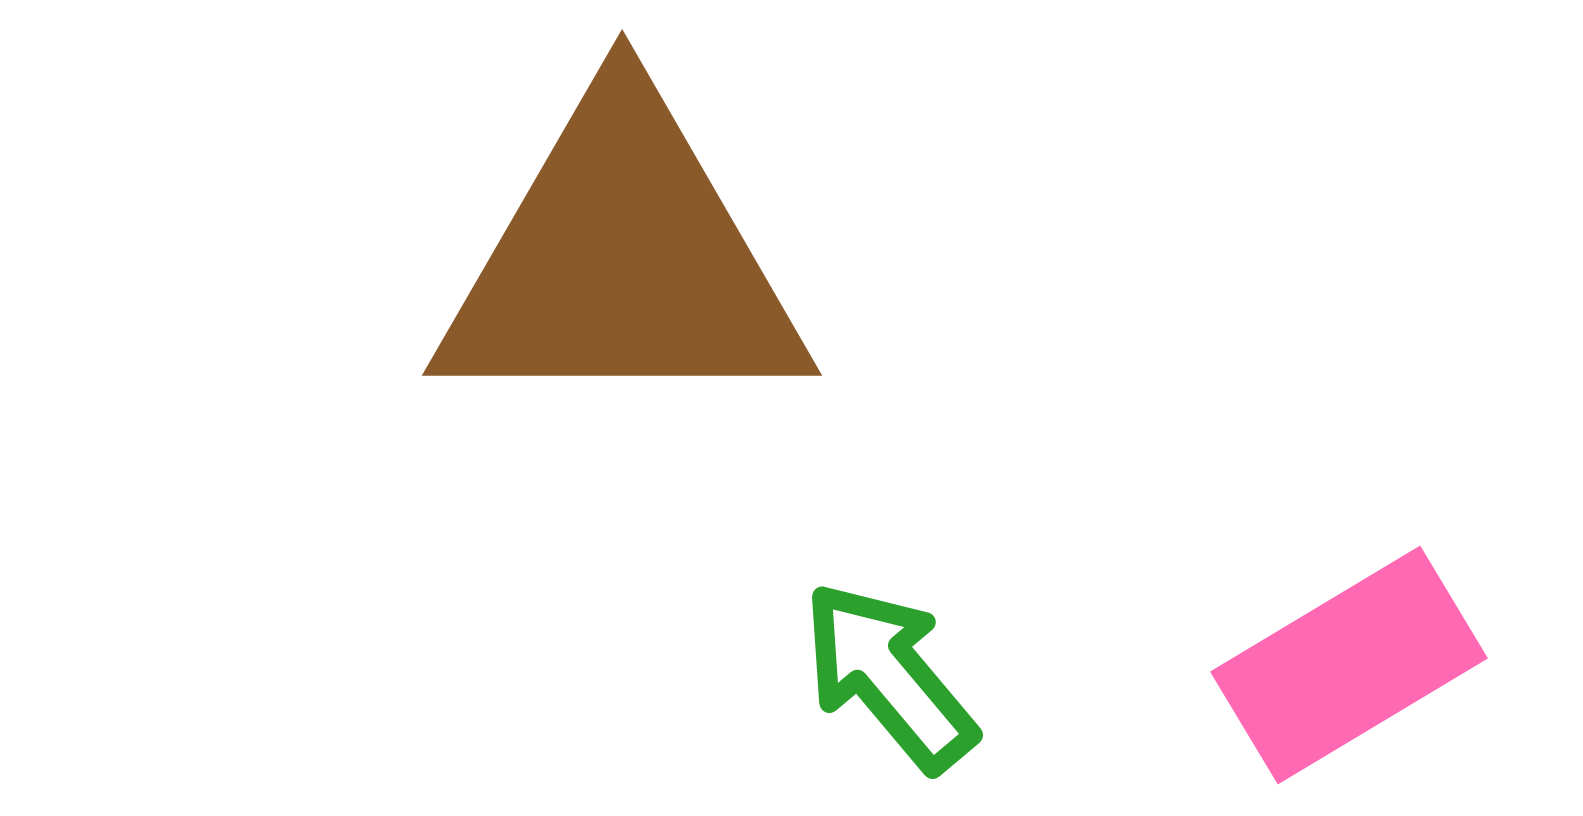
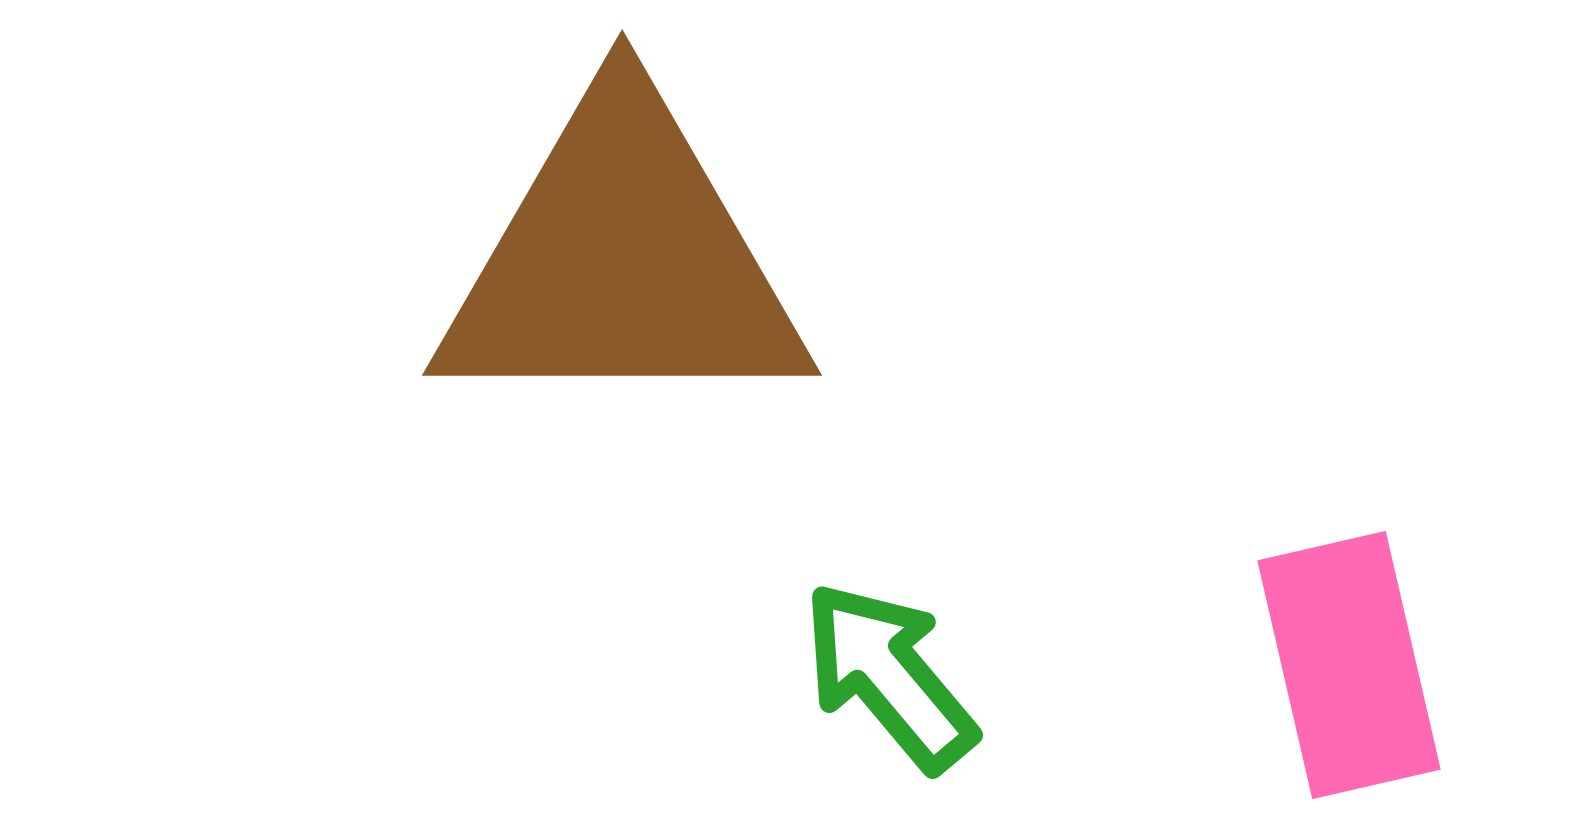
pink rectangle: rotated 72 degrees counterclockwise
